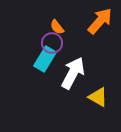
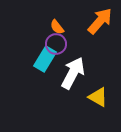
purple circle: moved 4 px right, 1 px down
